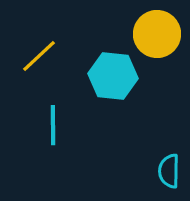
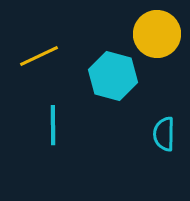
yellow line: rotated 18 degrees clockwise
cyan hexagon: rotated 9 degrees clockwise
cyan semicircle: moved 5 px left, 37 px up
